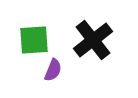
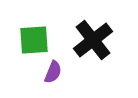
purple semicircle: moved 2 px down
